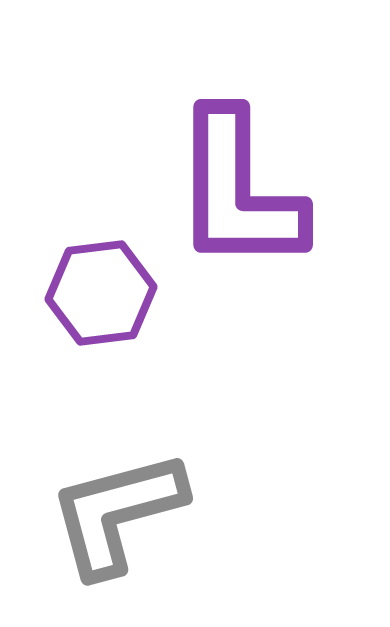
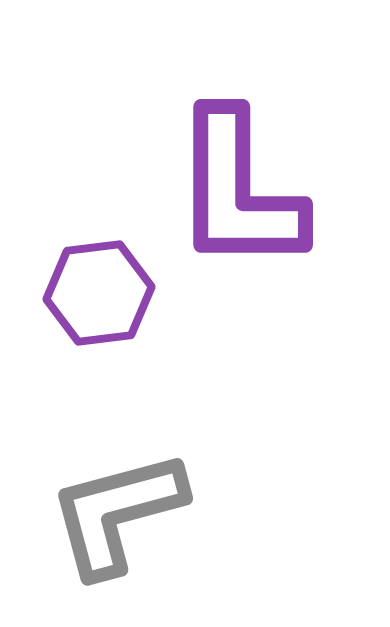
purple hexagon: moved 2 px left
